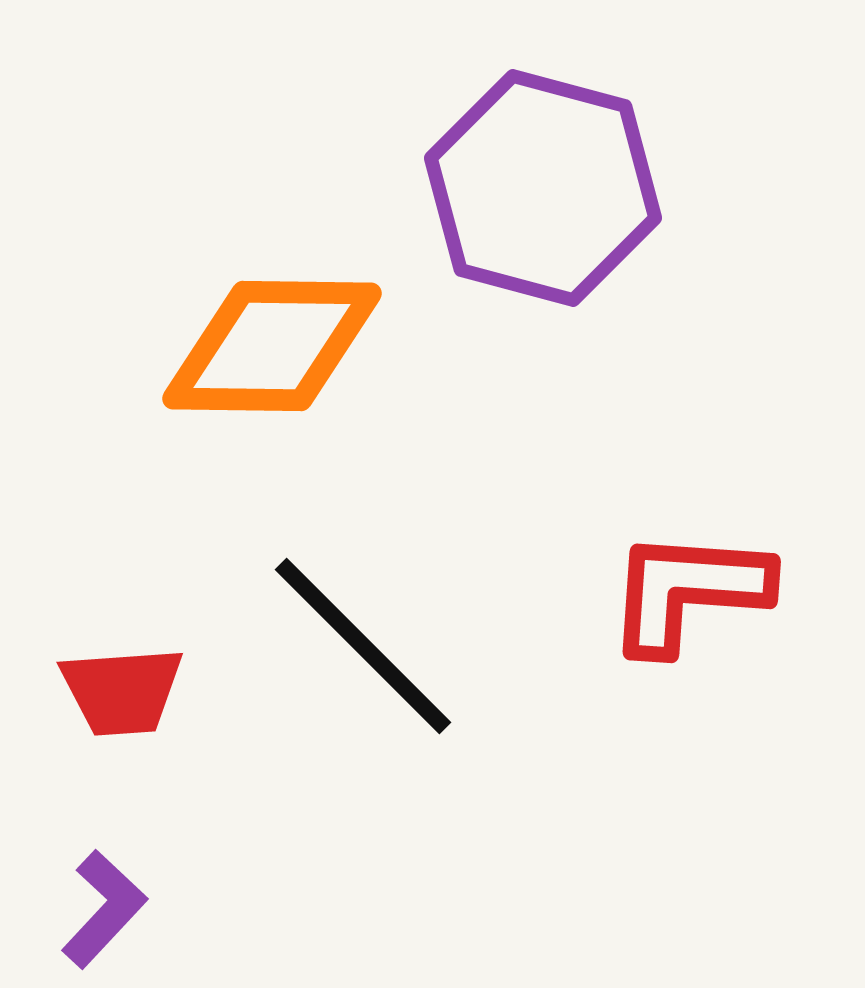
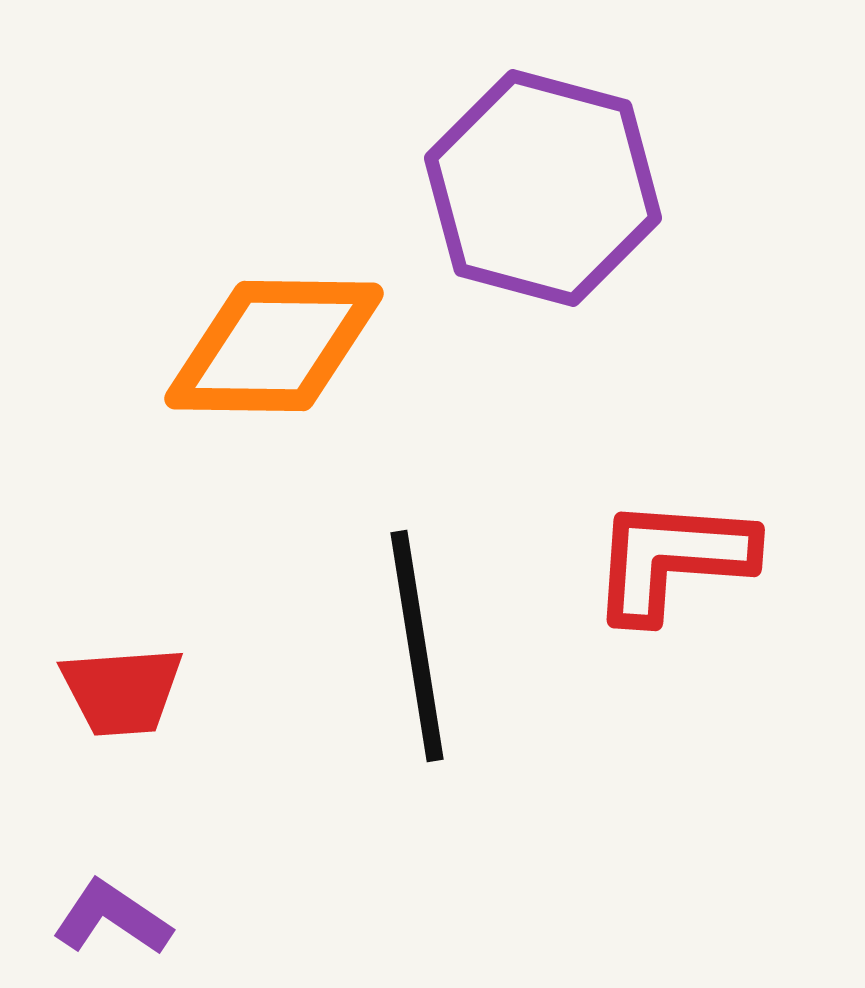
orange diamond: moved 2 px right
red L-shape: moved 16 px left, 32 px up
black line: moved 54 px right; rotated 36 degrees clockwise
purple L-shape: moved 8 px right, 9 px down; rotated 99 degrees counterclockwise
